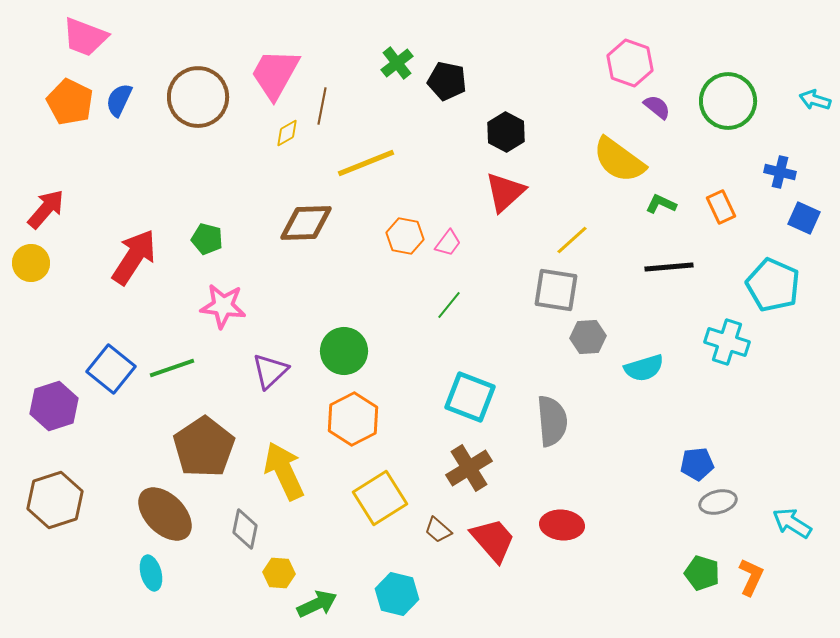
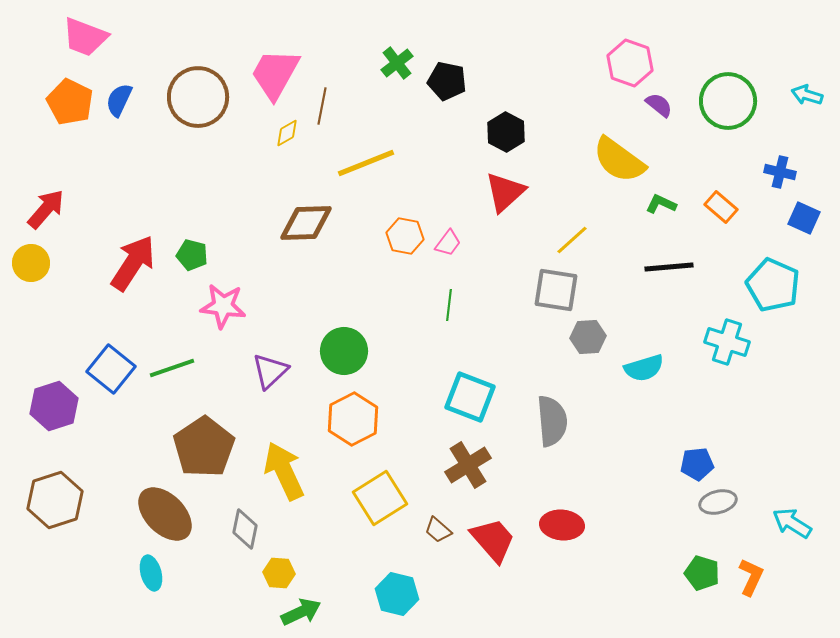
cyan arrow at (815, 100): moved 8 px left, 5 px up
purple semicircle at (657, 107): moved 2 px right, 2 px up
orange rectangle at (721, 207): rotated 24 degrees counterclockwise
green pentagon at (207, 239): moved 15 px left, 16 px down
red arrow at (134, 257): moved 1 px left, 6 px down
green line at (449, 305): rotated 32 degrees counterclockwise
brown cross at (469, 468): moved 1 px left, 3 px up
green arrow at (317, 604): moved 16 px left, 8 px down
